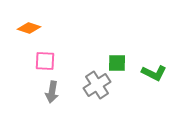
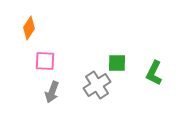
orange diamond: rotated 75 degrees counterclockwise
green L-shape: rotated 90 degrees clockwise
gray arrow: rotated 10 degrees clockwise
